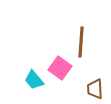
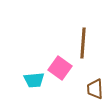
brown line: moved 2 px right, 1 px down
cyan trapezoid: rotated 55 degrees counterclockwise
